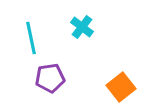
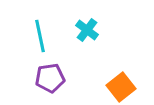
cyan cross: moved 5 px right, 3 px down
cyan line: moved 9 px right, 2 px up
